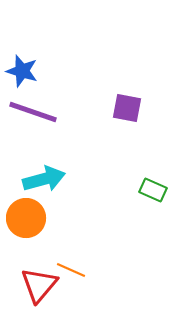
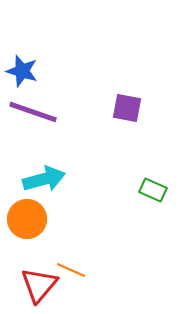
orange circle: moved 1 px right, 1 px down
